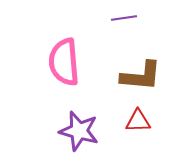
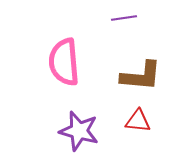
red triangle: rotated 8 degrees clockwise
